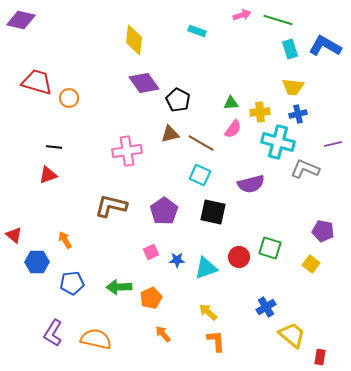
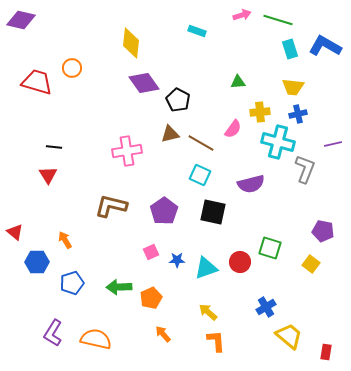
yellow diamond at (134, 40): moved 3 px left, 3 px down
orange circle at (69, 98): moved 3 px right, 30 px up
green triangle at (231, 103): moved 7 px right, 21 px up
gray L-shape at (305, 169): rotated 88 degrees clockwise
red triangle at (48, 175): rotated 42 degrees counterclockwise
red triangle at (14, 235): moved 1 px right, 3 px up
red circle at (239, 257): moved 1 px right, 5 px down
blue pentagon at (72, 283): rotated 10 degrees counterclockwise
yellow trapezoid at (292, 335): moved 3 px left, 1 px down
red rectangle at (320, 357): moved 6 px right, 5 px up
